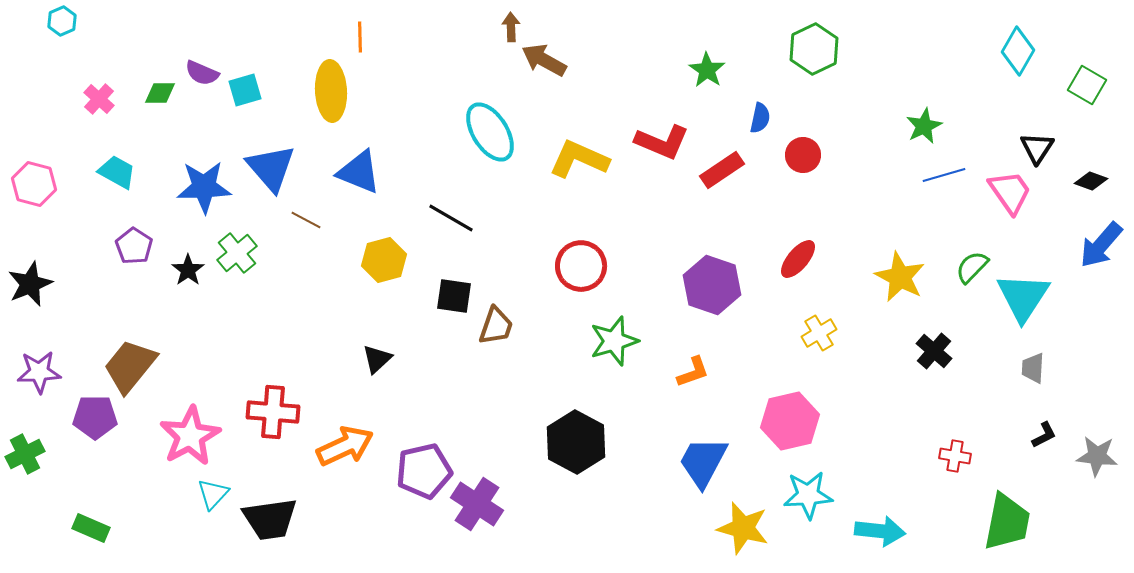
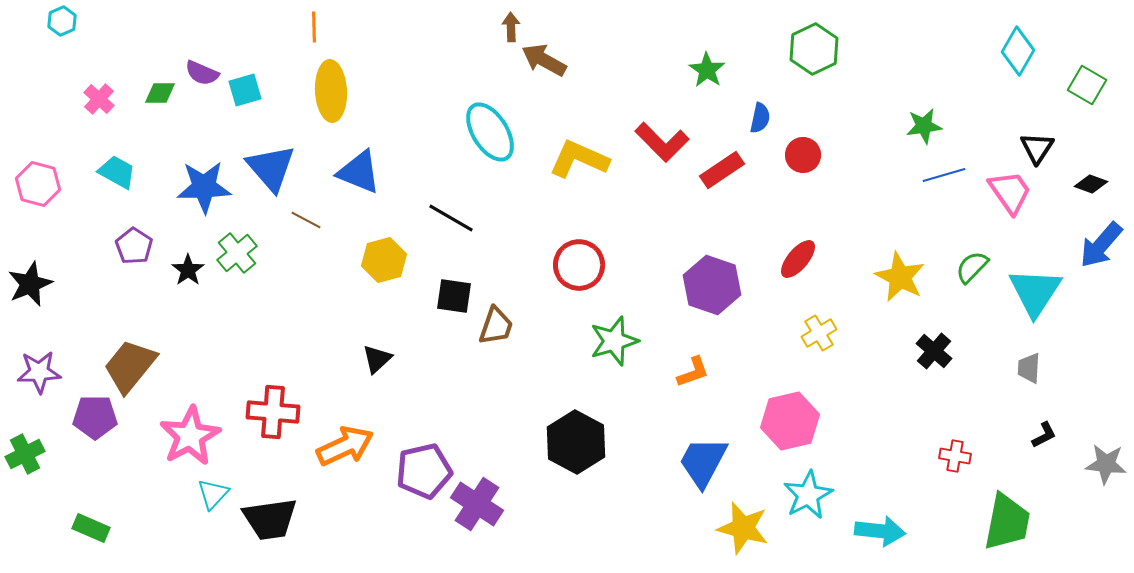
orange line at (360, 37): moved 46 px left, 10 px up
green star at (924, 126): rotated 18 degrees clockwise
red L-shape at (662, 142): rotated 22 degrees clockwise
black diamond at (1091, 181): moved 3 px down
pink hexagon at (34, 184): moved 4 px right
red circle at (581, 266): moved 2 px left, 1 px up
cyan triangle at (1023, 297): moved 12 px right, 5 px up
gray trapezoid at (1033, 368): moved 4 px left
gray star at (1097, 456): moved 9 px right, 8 px down
cyan star at (808, 495): rotated 24 degrees counterclockwise
